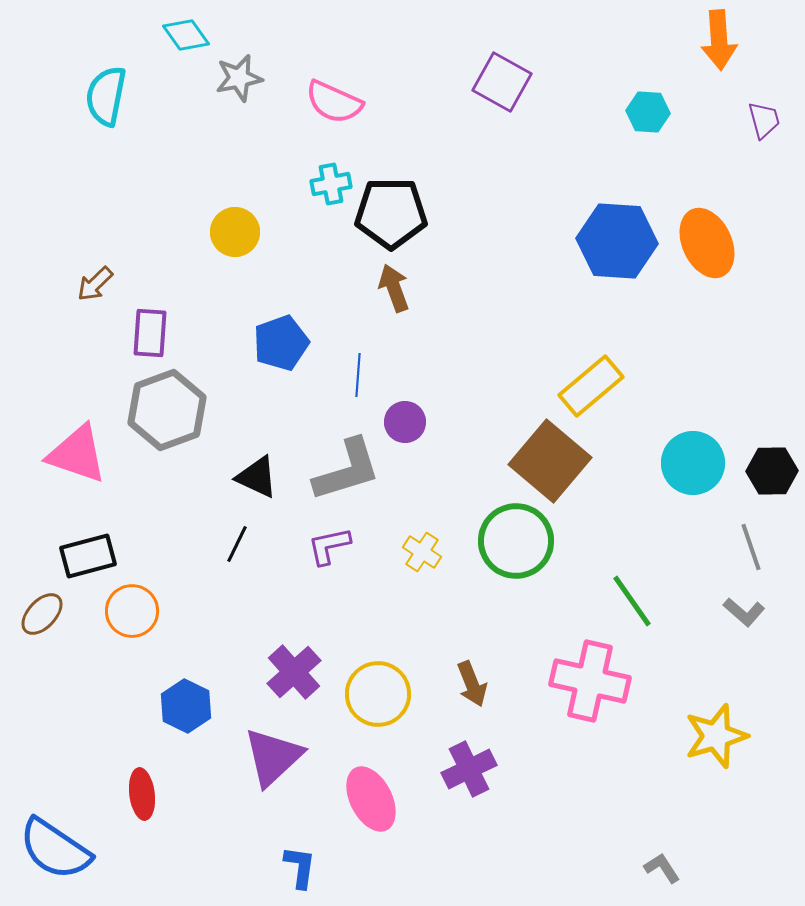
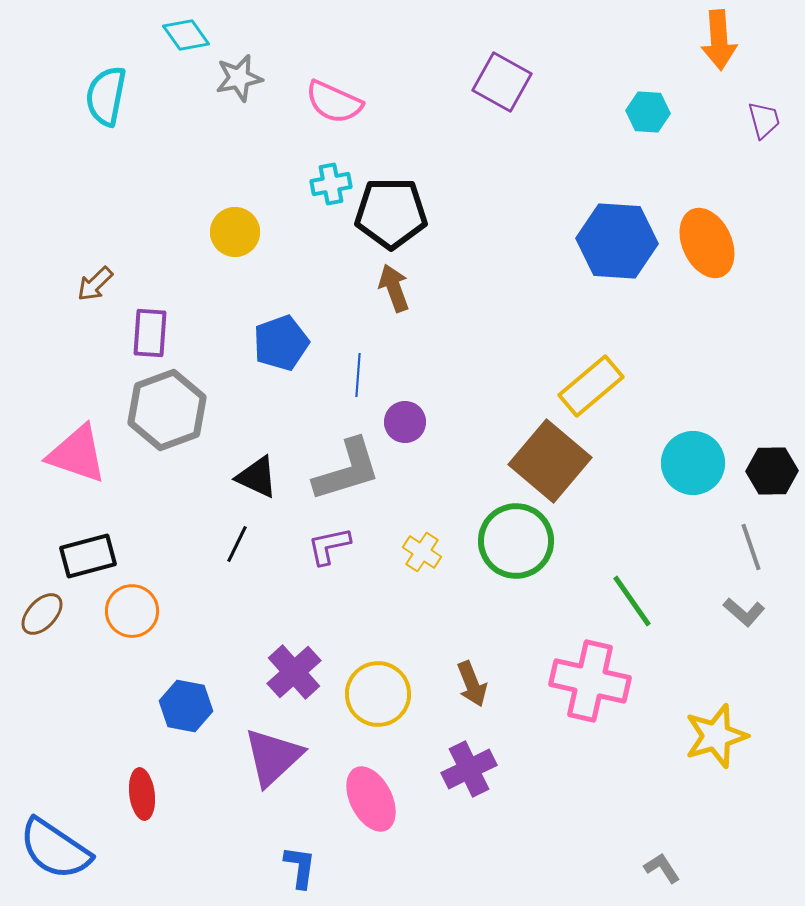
blue hexagon at (186, 706): rotated 15 degrees counterclockwise
